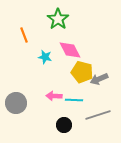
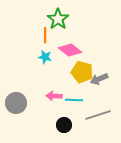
orange line: moved 21 px right; rotated 21 degrees clockwise
pink diamond: rotated 25 degrees counterclockwise
